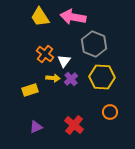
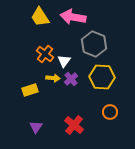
purple triangle: rotated 32 degrees counterclockwise
